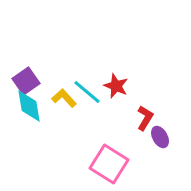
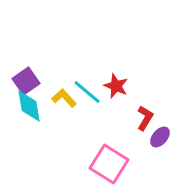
purple ellipse: rotated 70 degrees clockwise
